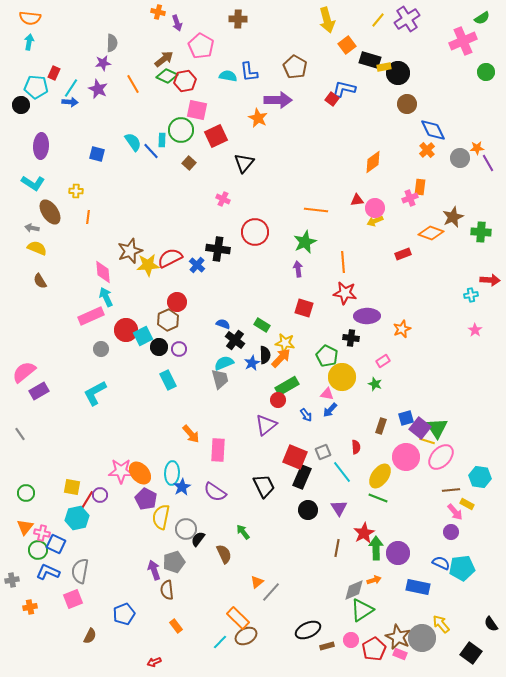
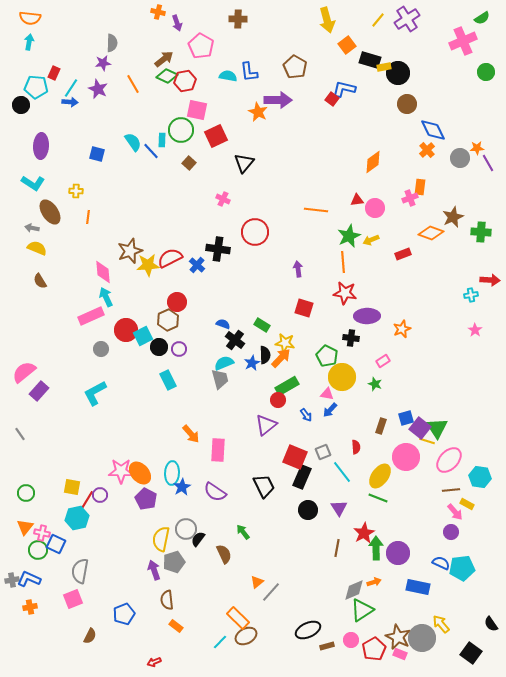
orange star at (258, 118): moved 6 px up
yellow arrow at (375, 221): moved 4 px left, 19 px down
green star at (305, 242): moved 44 px right, 6 px up
purple rectangle at (39, 391): rotated 18 degrees counterclockwise
pink ellipse at (441, 457): moved 8 px right, 3 px down
yellow semicircle at (161, 517): moved 22 px down
blue L-shape at (48, 572): moved 19 px left, 7 px down
orange arrow at (374, 580): moved 2 px down
brown semicircle at (167, 590): moved 10 px down
orange rectangle at (176, 626): rotated 16 degrees counterclockwise
